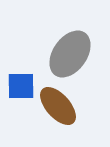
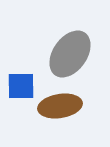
brown ellipse: moved 2 px right; rotated 57 degrees counterclockwise
